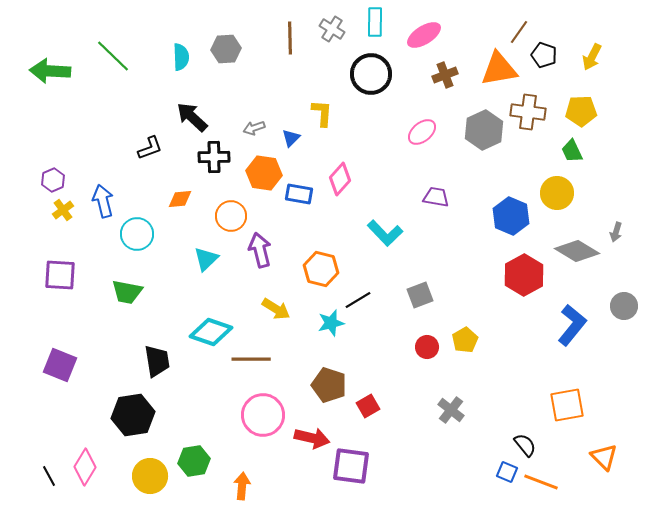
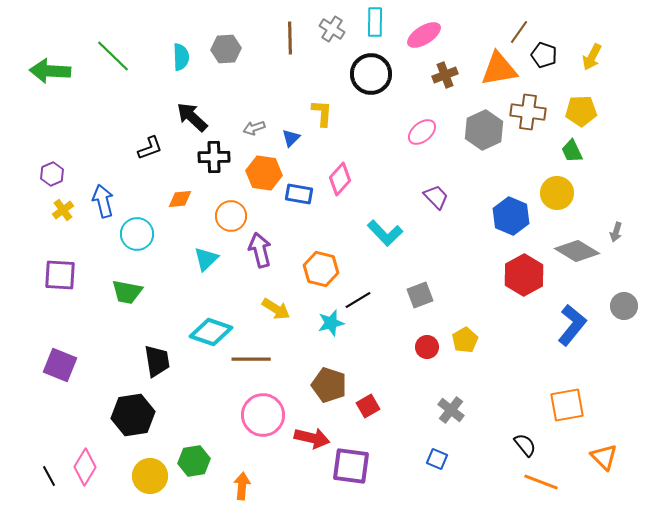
purple hexagon at (53, 180): moved 1 px left, 6 px up
purple trapezoid at (436, 197): rotated 36 degrees clockwise
blue square at (507, 472): moved 70 px left, 13 px up
